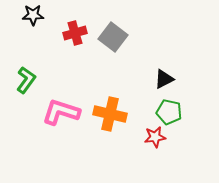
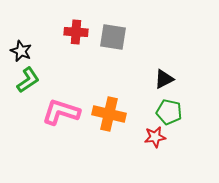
black star: moved 12 px left, 36 px down; rotated 25 degrees clockwise
red cross: moved 1 px right, 1 px up; rotated 20 degrees clockwise
gray square: rotated 28 degrees counterclockwise
green L-shape: moved 2 px right; rotated 20 degrees clockwise
orange cross: moved 1 px left
